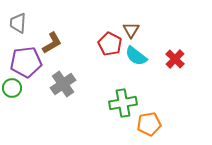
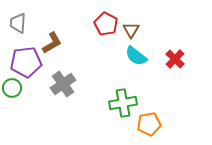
red pentagon: moved 4 px left, 20 px up
